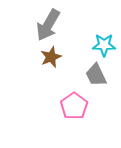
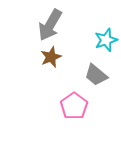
gray arrow: moved 2 px right
cyan star: moved 2 px right, 5 px up; rotated 20 degrees counterclockwise
gray trapezoid: rotated 25 degrees counterclockwise
